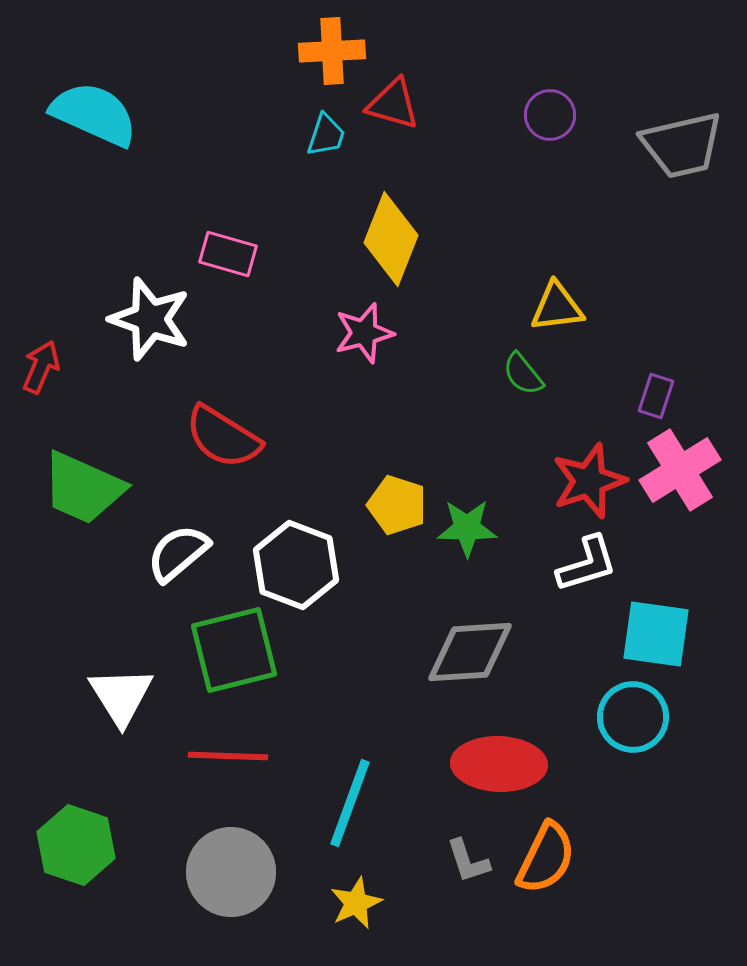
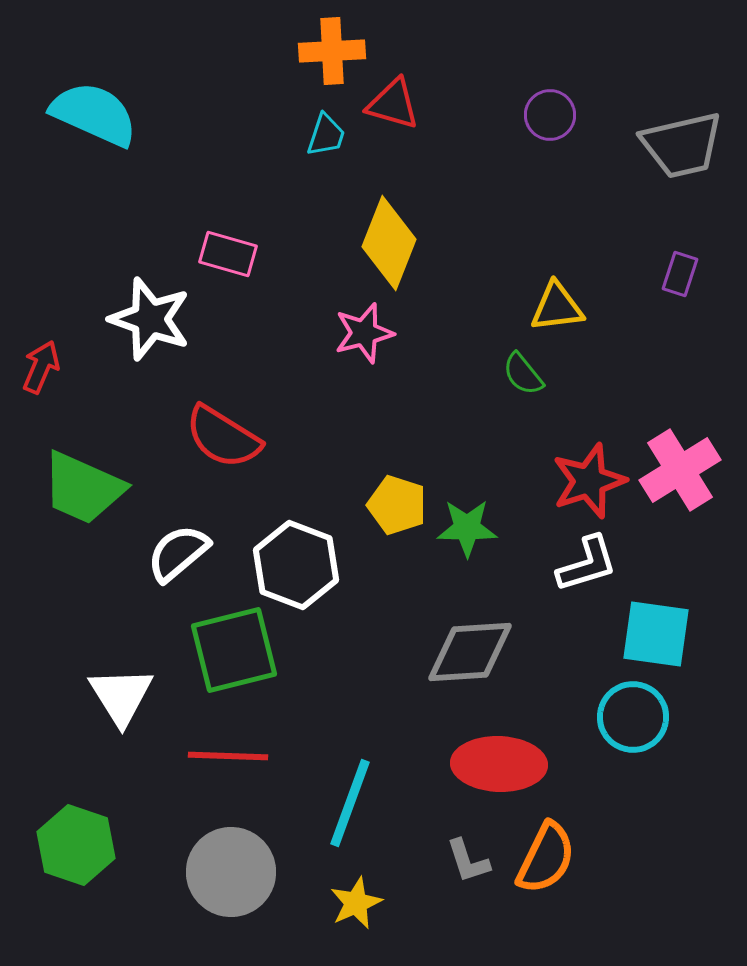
yellow diamond: moved 2 px left, 4 px down
purple rectangle: moved 24 px right, 122 px up
